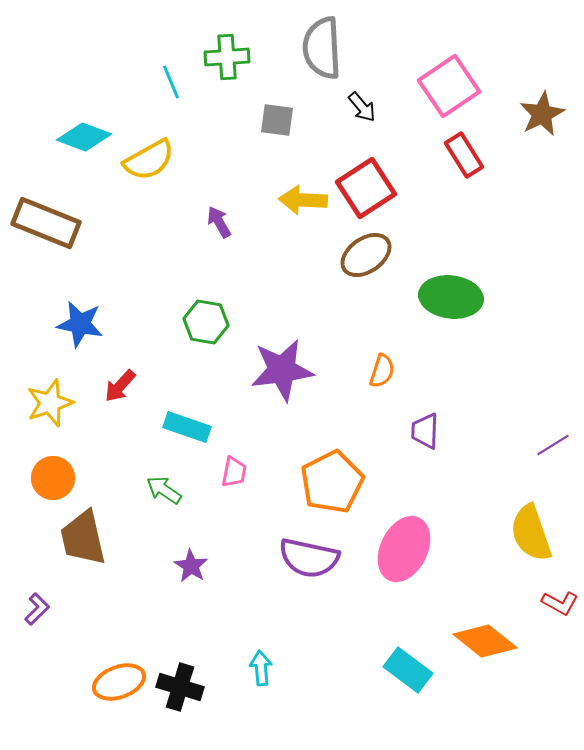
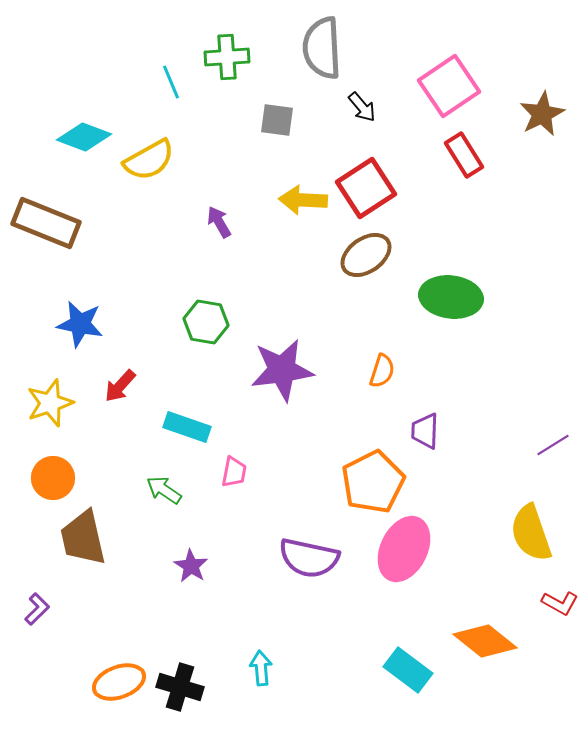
orange pentagon at (332, 482): moved 41 px right
